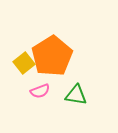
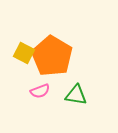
orange pentagon: rotated 9 degrees counterclockwise
yellow square: moved 10 px up; rotated 25 degrees counterclockwise
